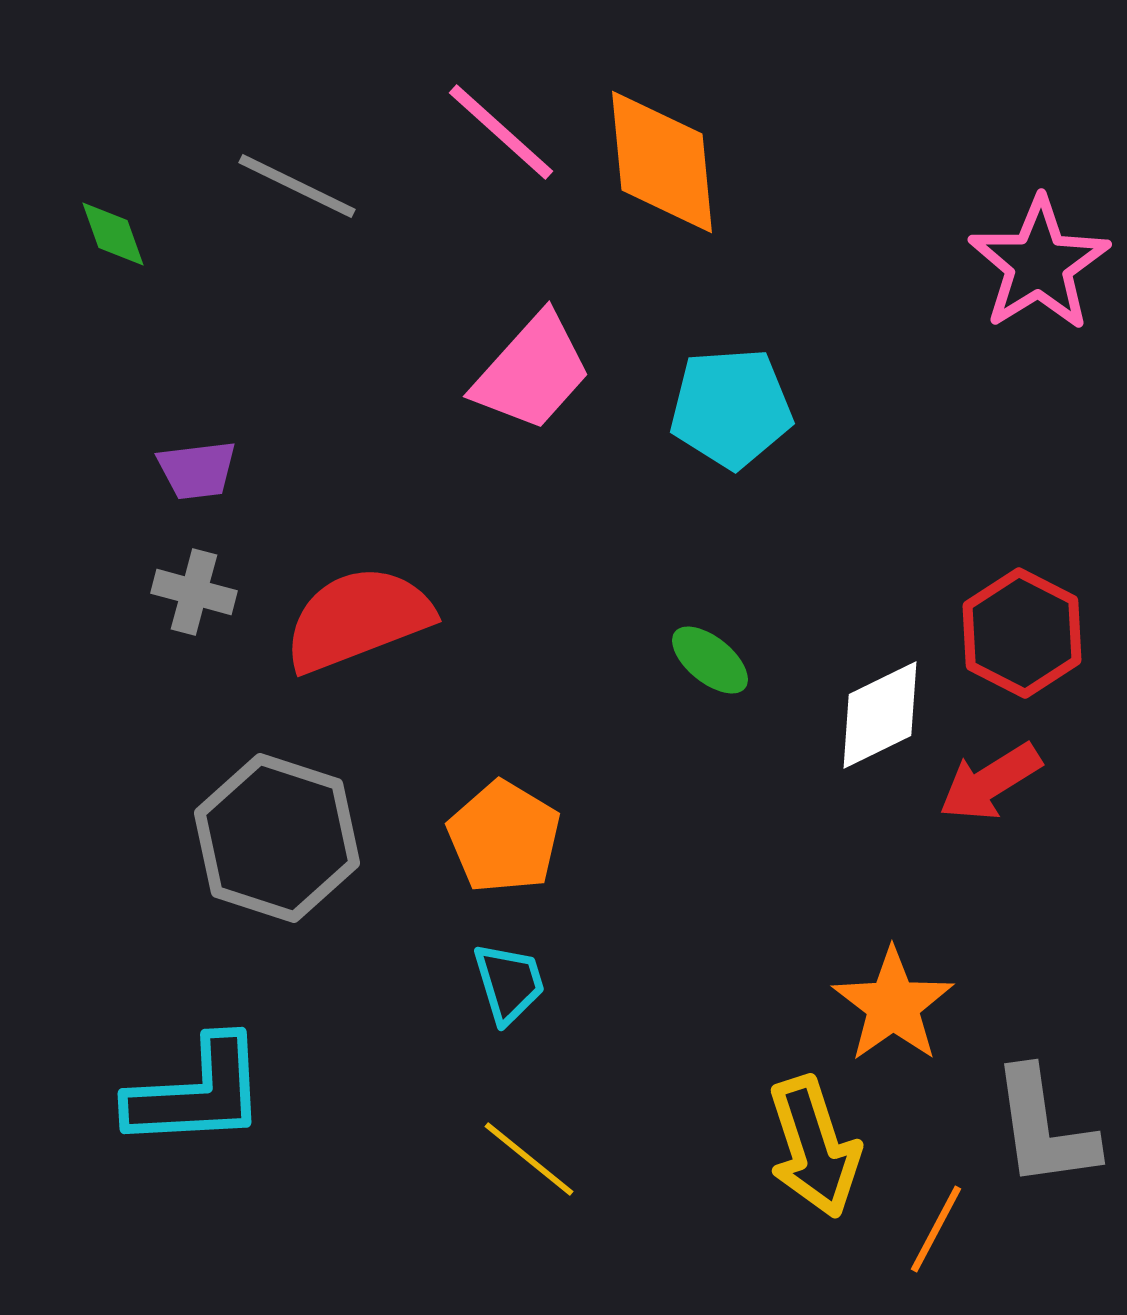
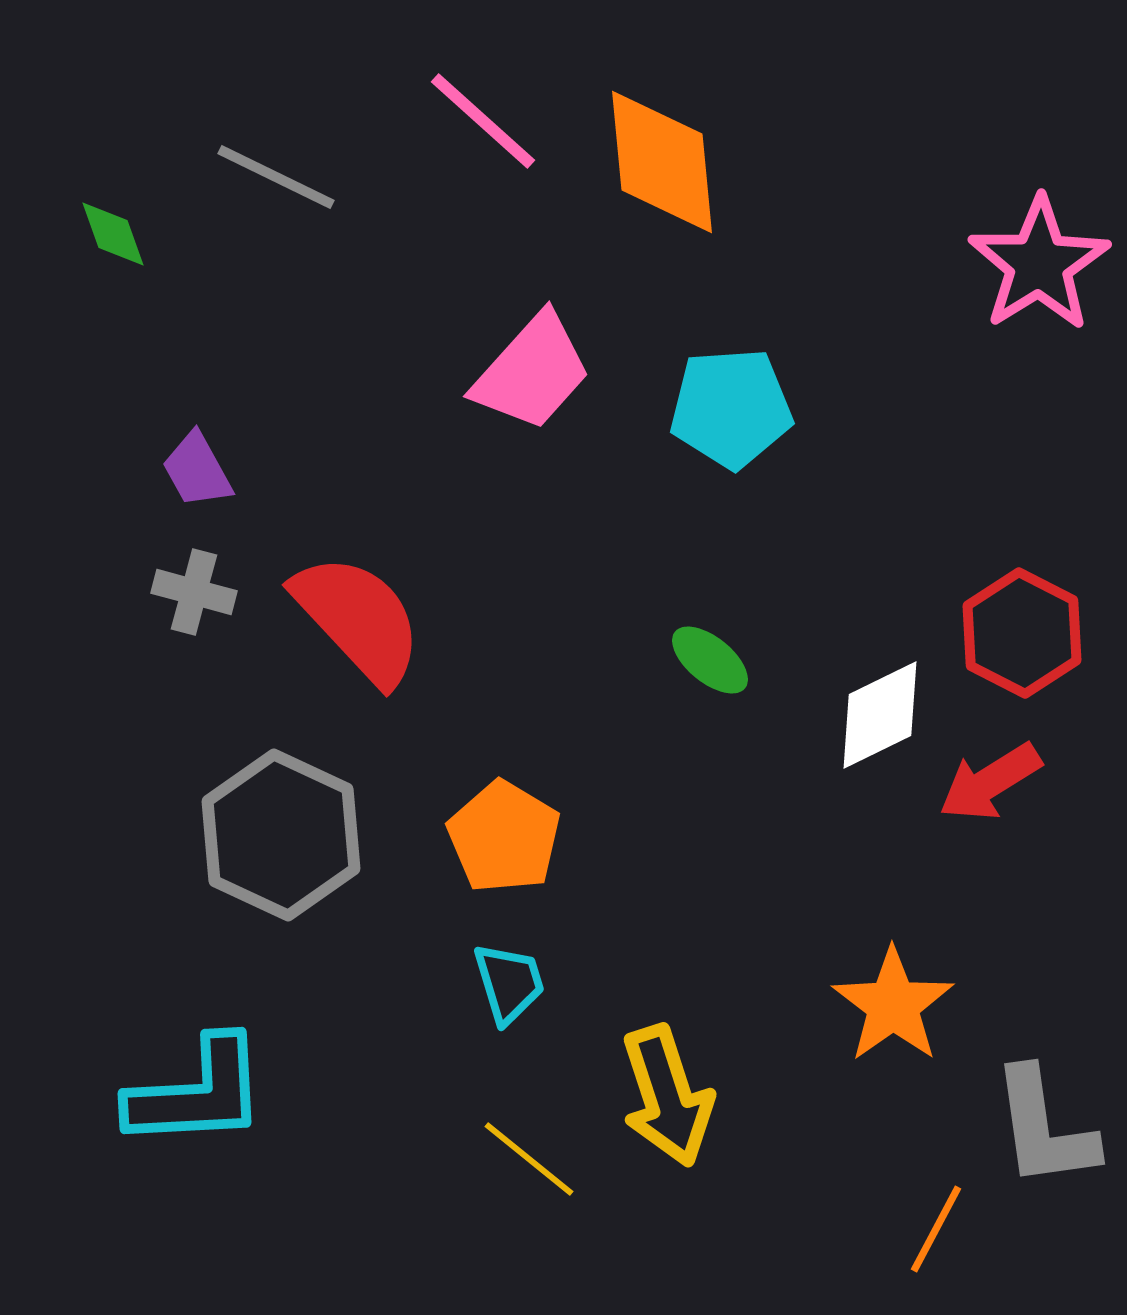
pink line: moved 18 px left, 11 px up
gray line: moved 21 px left, 9 px up
purple trapezoid: rotated 68 degrees clockwise
red semicircle: rotated 68 degrees clockwise
gray hexagon: moved 4 px right, 3 px up; rotated 7 degrees clockwise
yellow arrow: moved 147 px left, 51 px up
